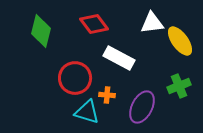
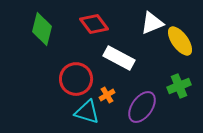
white triangle: rotated 15 degrees counterclockwise
green diamond: moved 1 px right, 2 px up
red circle: moved 1 px right, 1 px down
orange cross: rotated 35 degrees counterclockwise
purple ellipse: rotated 8 degrees clockwise
